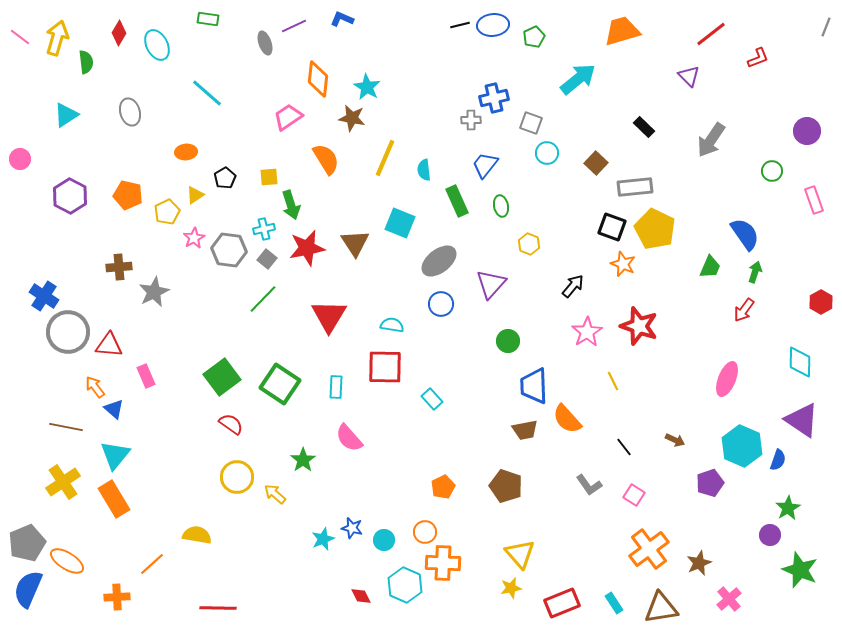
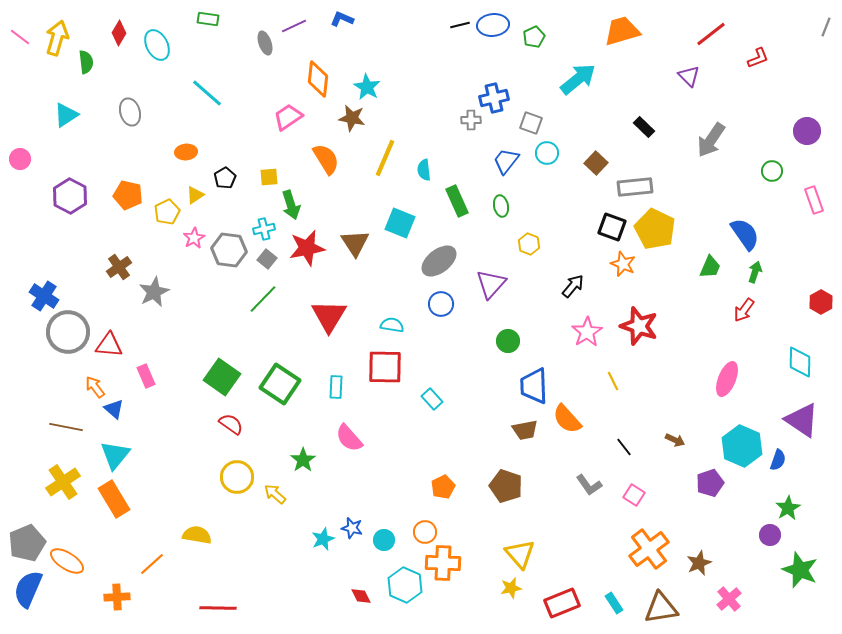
blue trapezoid at (485, 165): moved 21 px right, 4 px up
brown cross at (119, 267): rotated 30 degrees counterclockwise
green square at (222, 377): rotated 18 degrees counterclockwise
